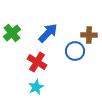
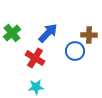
red cross: moved 2 px left, 4 px up
cyan star: rotated 21 degrees clockwise
